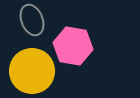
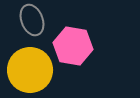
yellow circle: moved 2 px left, 1 px up
